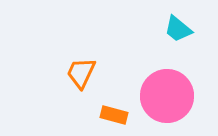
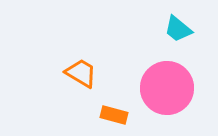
orange trapezoid: rotated 96 degrees clockwise
pink circle: moved 8 px up
